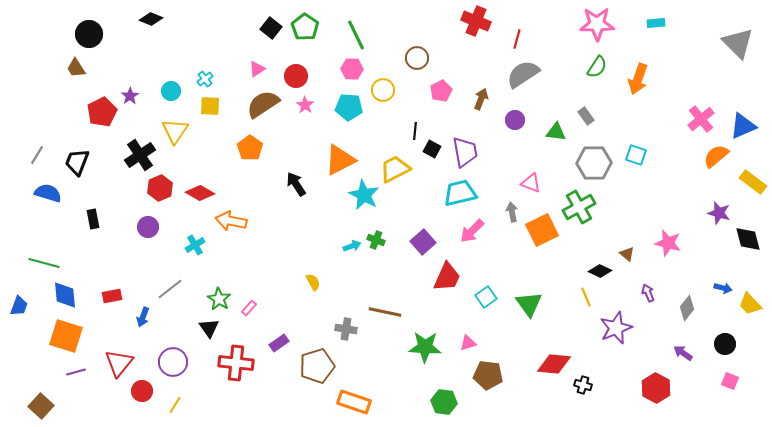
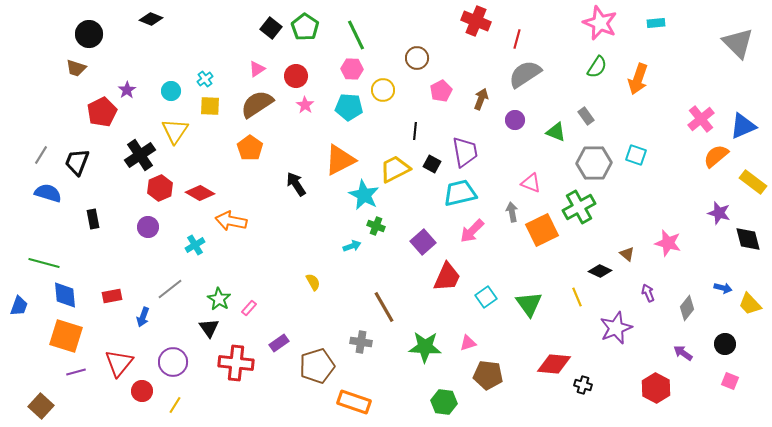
pink star at (597, 24): moved 3 px right, 1 px up; rotated 24 degrees clockwise
brown trapezoid at (76, 68): rotated 40 degrees counterclockwise
gray semicircle at (523, 74): moved 2 px right
purple star at (130, 96): moved 3 px left, 6 px up
brown semicircle at (263, 104): moved 6 px left
green triangle at (556, 132): rotated 15 degrees clockwise
black square at (432, 149): moved 15 px down
gray line at (37, 155): moved 4 px right
green cross at (376, 240): moved 14 px up
yellow line at (586, 297): moved 9 px left
brown line at (385, 312): moved 1 px left, 5 px up; rotated 48 degrees clockwise
gray cross at (346, 329): moved 15 px right, 13 px down
